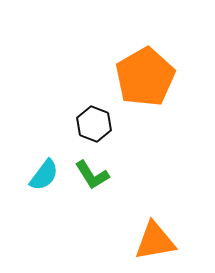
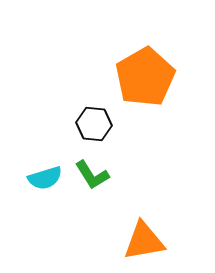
black hexagon: rotated 16 degrees counterclockwise
cyan semicircle: moved 1 px right, 3 px down; rotated 36 degrees clockwise
orange triangle: moved 11 px left
